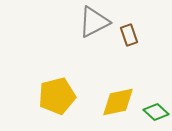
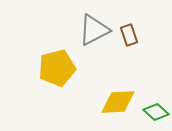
gray triangle: moved 8 px down
yellow pentagon: moved 28 px up
yellow diamond: rotated 9 degrees clockwise
